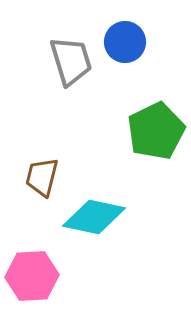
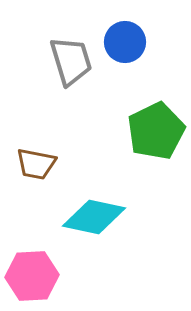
brown trapezoid: moved 6 px left, 13 px up; rotated 93 degrees counterclockwise
